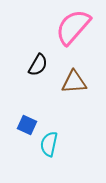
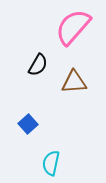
blue square: moved 1 px right, 1 px up; rotated 24 degrees clockwise
cyan semicircle: moved 2 px right, 19 px down
